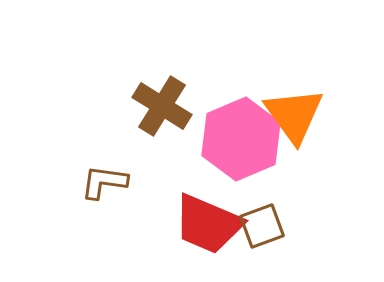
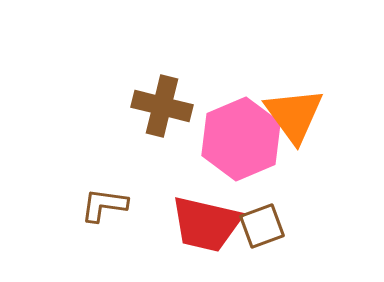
brown cross: rotated 18 degrees counterclockwise
brown L-shape: moved 23 px down
red trapezoid: moved 2 px left; rotated 10 degrees counterclockwise
